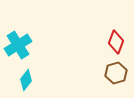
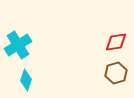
red diamond: rotated 60 degrees clockwise
cyan diamond: rotated 20 degrees counterclockwise
